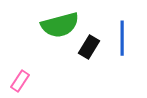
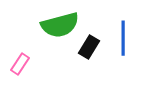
blue line: moved 1 px right
pink rectangle: moved 17 px up
